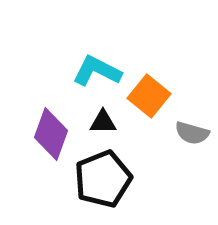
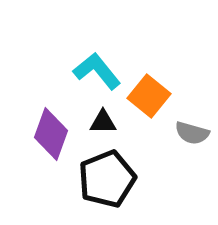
cyan L-shape: rotated 24 degrees clockwise
black pentagon: moved 4 px right
